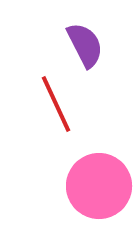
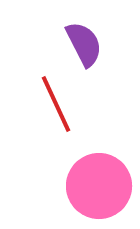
purple semicircle: moved 1 px left, 1 px up
